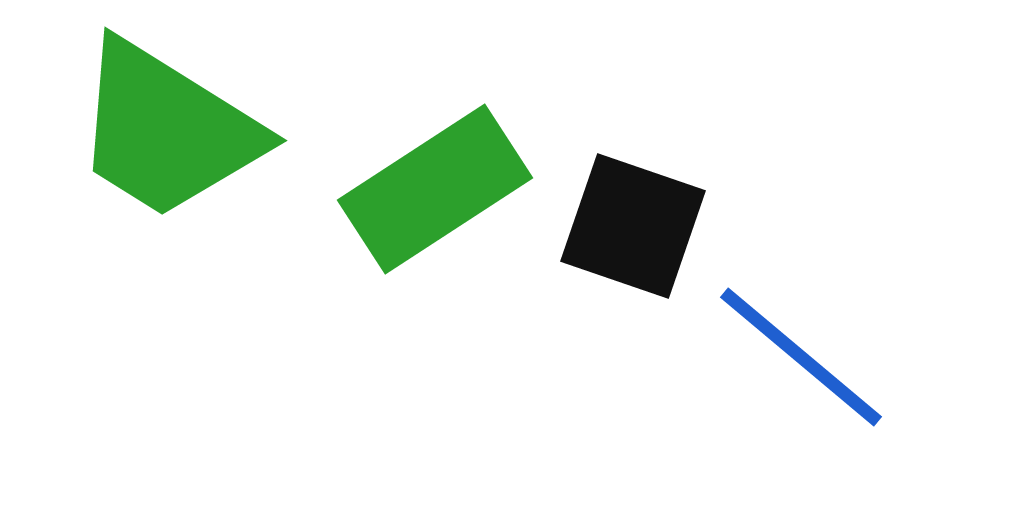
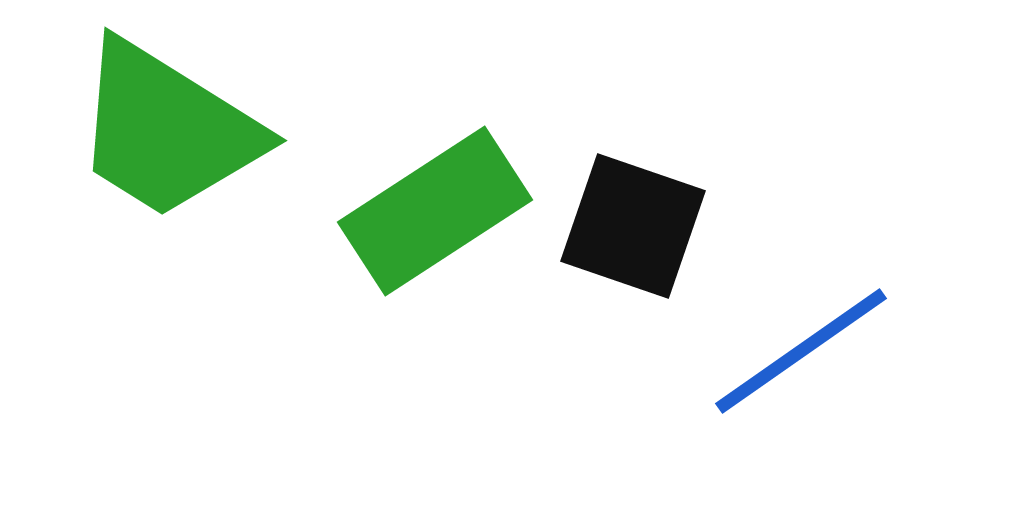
green rectangle: moved 22 px down
blue line: moved 6 px up; rotated 75 degrees counterclockwise
